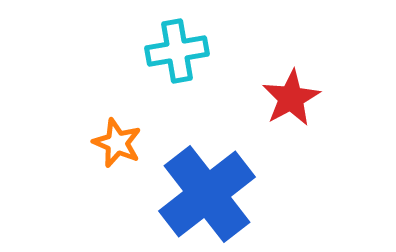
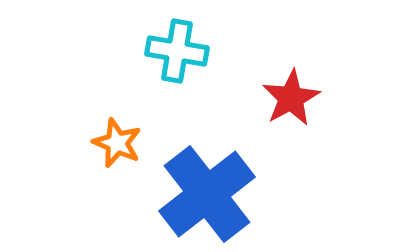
cyan cross: rotated 20 degrees clockwise
